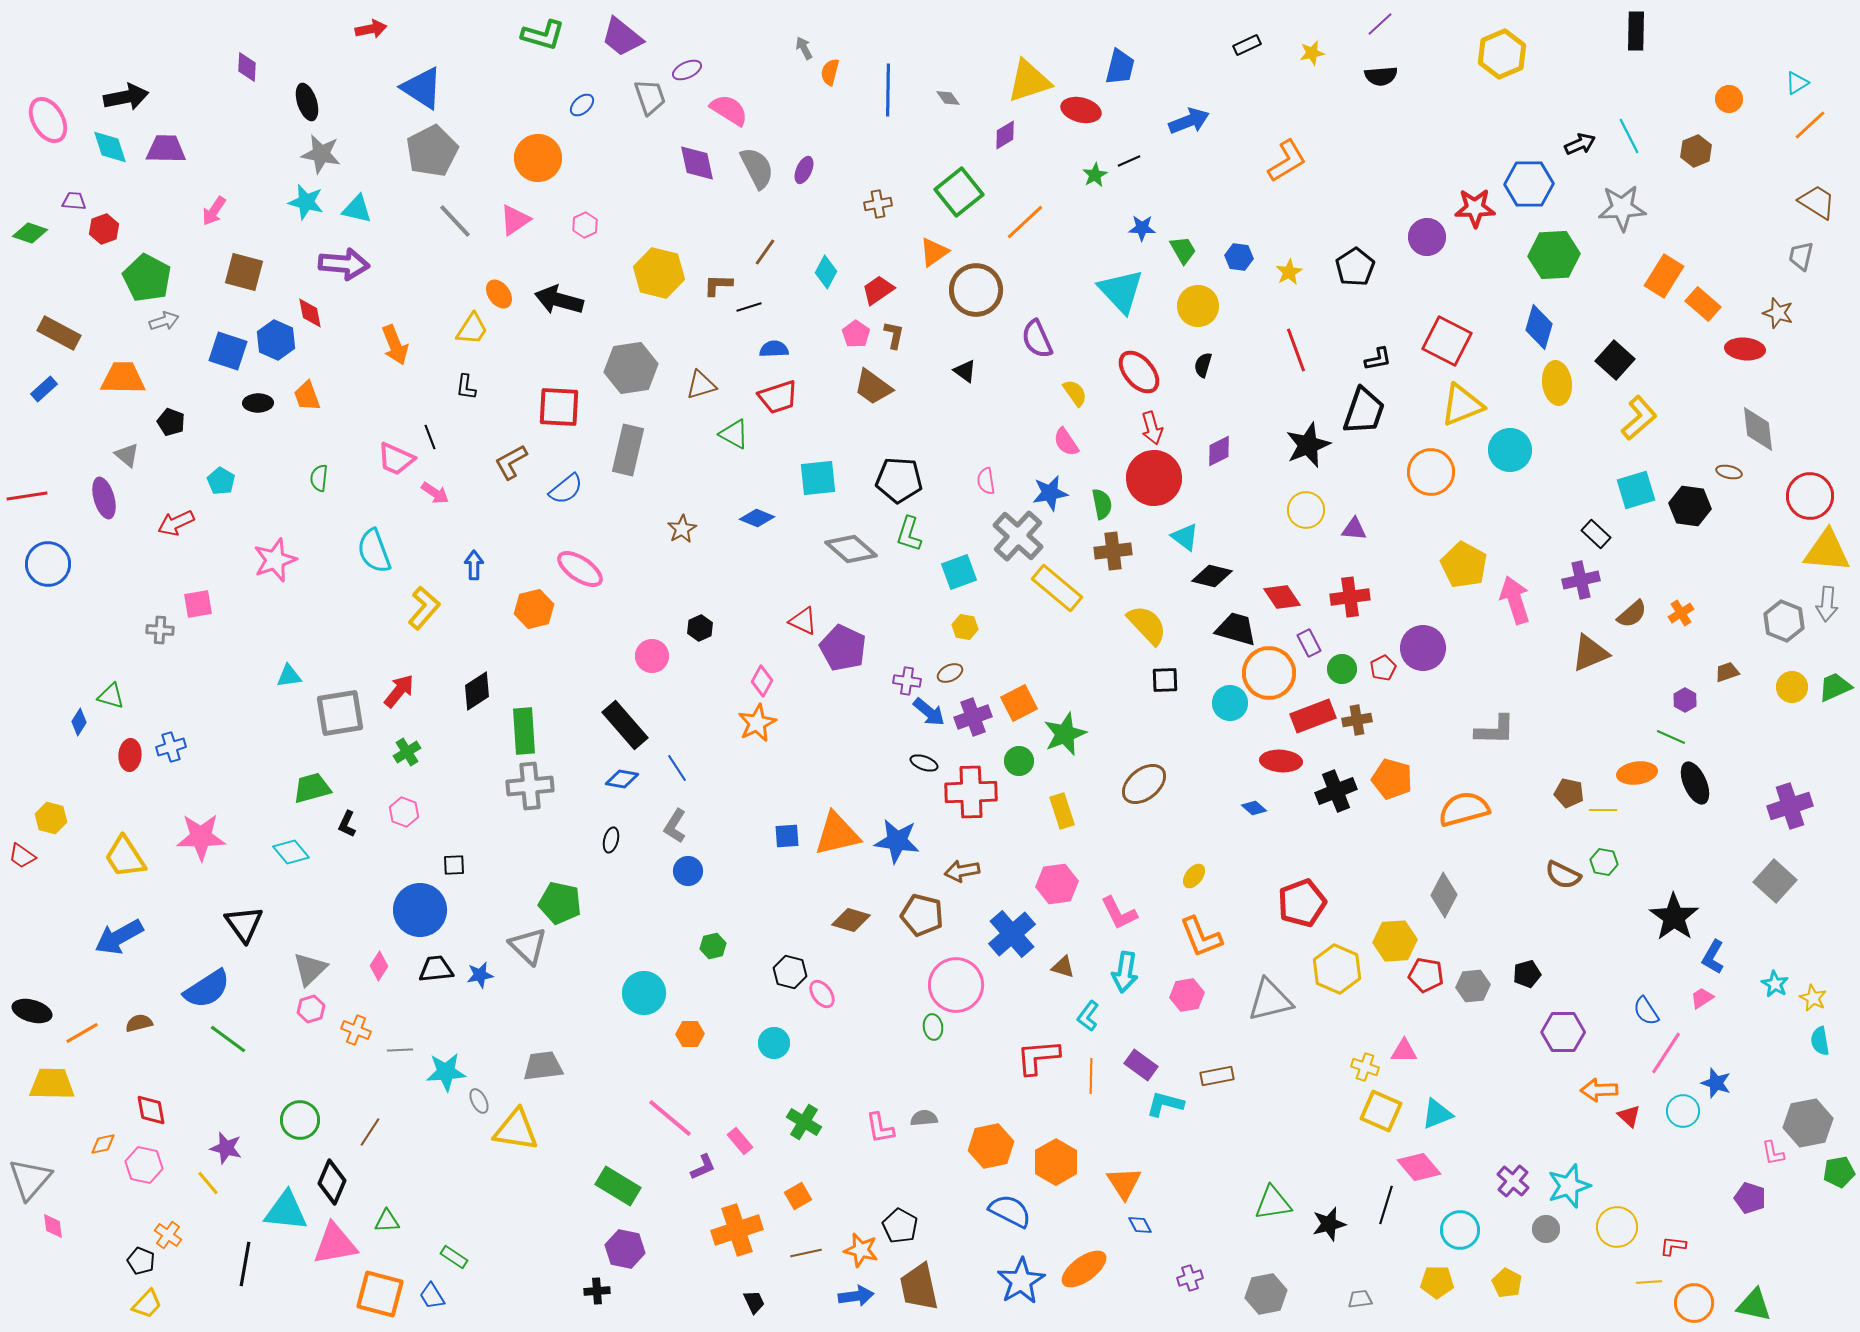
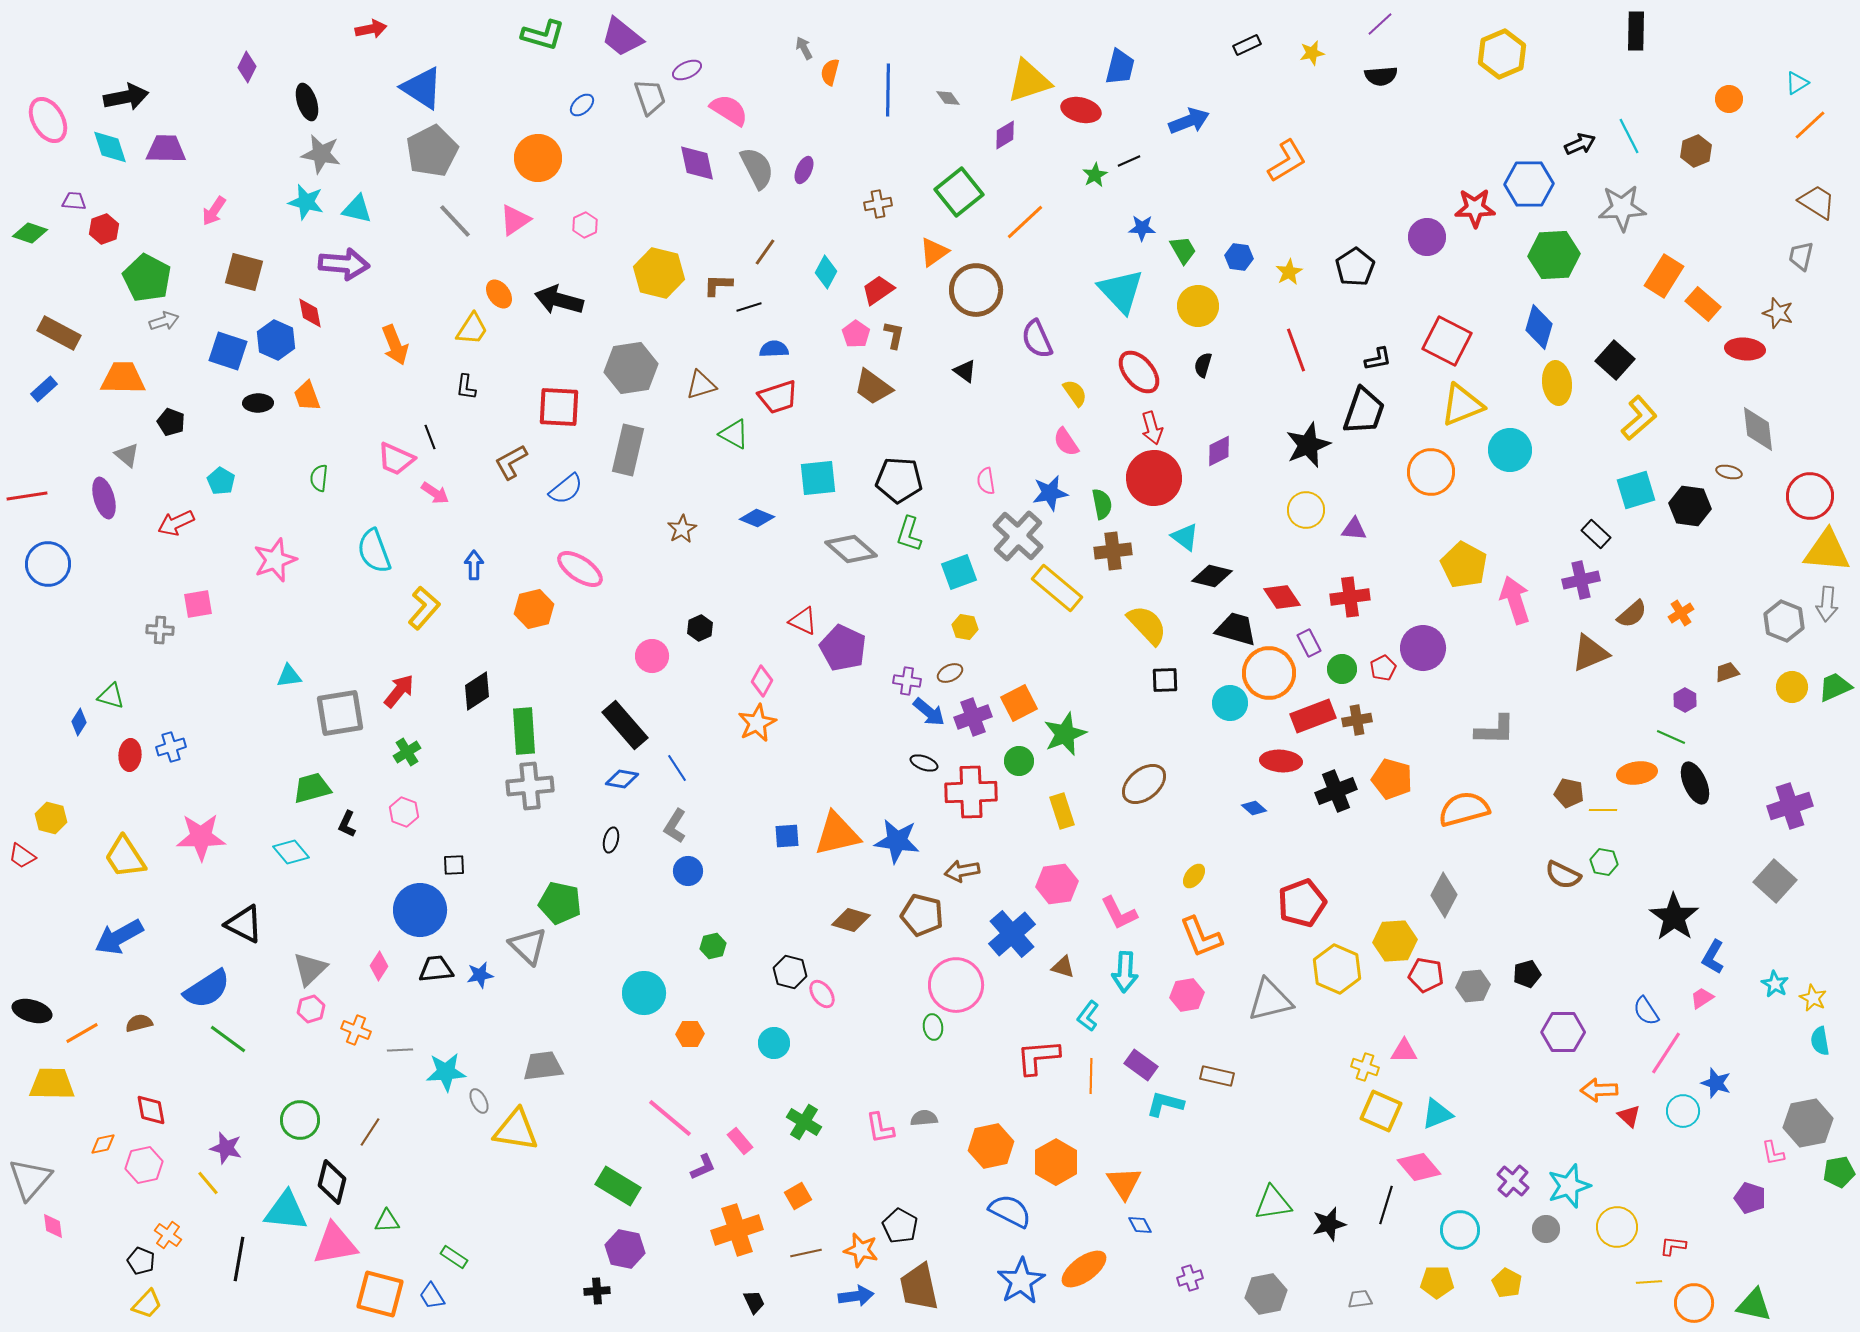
purple diamond at (247, 67): rotated 24 degrees clockwise
black triangle at (244, 924): rotated 27 degrees counterclockwise
cyan arrow at (1125, 972): rotated 6 degrees counterclockwise
brown rectangle at (1217, 1076): rotated 24 degrees clockwise
pink hexagon at (144, 1165): rotated 24 degrees counterclockwise
black diamond at (332, 1182): rotated 9 degrees counterclockwise
black line at (245, 1264): moved 6 px left, 5 px up
